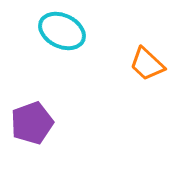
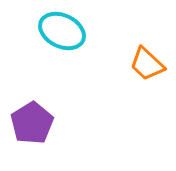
purple pentagon: rotated 12 degrees counterclockwise
